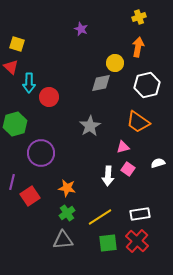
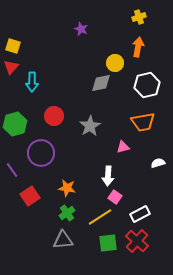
yellow square: moved 4 px left, 2 px down
red triangle: rotated 28 degrees clockwise
cyan arrow: moved 3 px right, 1 px up
red circle: moved 5 px right, 19 px down
orange trapezoid: moved 5 px right; rotated 45 degrees counterclockwise
pink square: moved 13 px left, 28 px down
purple line: moved 12 px up; rotated 49 degrees counterclockwise
white rectangle: rotated 18 degrees counterclockwise
